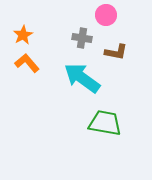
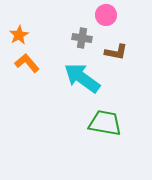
orange star: moved 4 px left
